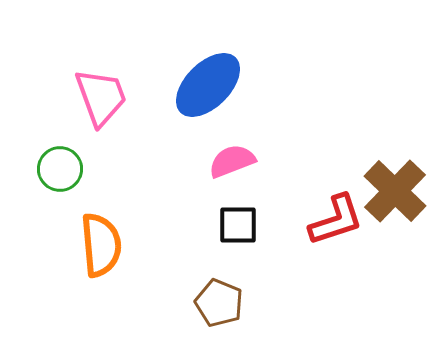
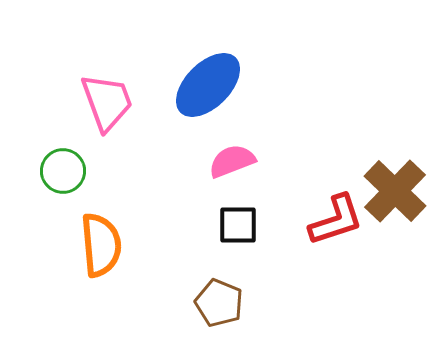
pink trapezoid: moved 6 px right, 5 px down
green circle: moved 3 px right, 2 px down
